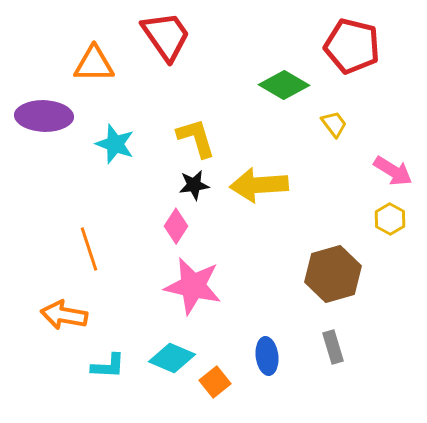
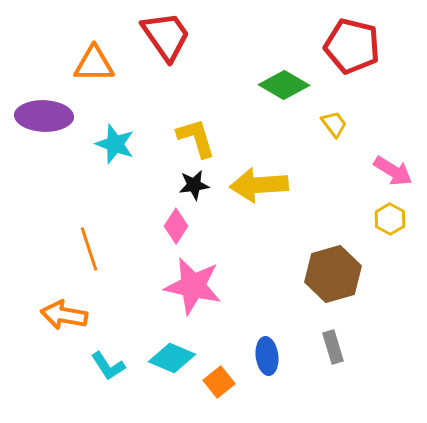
cyan L-shape: rotated 54 degrees clockwise
orange square: moved 4 px right
